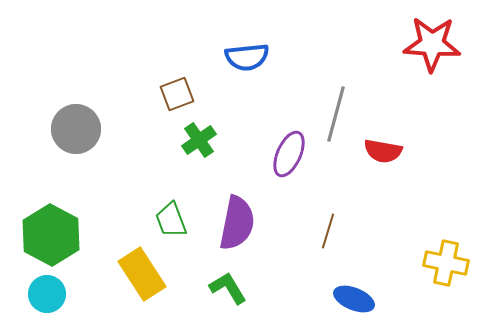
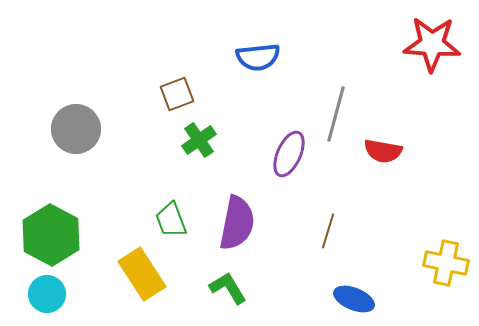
blue semicircle: moved 11 px right
